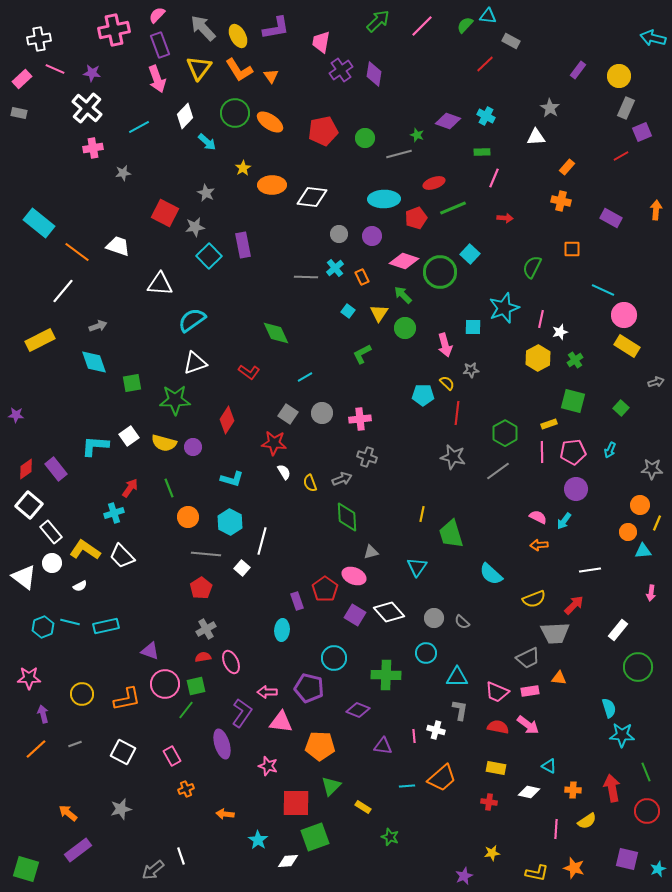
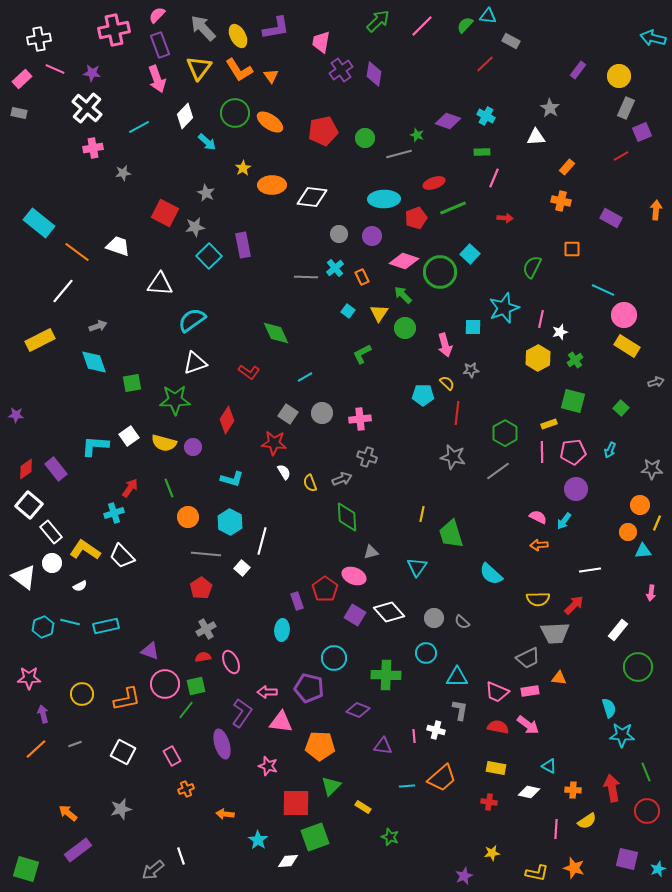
yellow semicircle at (534, 599): moved 4 px right; rotated 20 degrees clockwise
